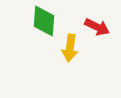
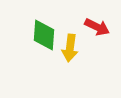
green diamond: moved 14 px down
